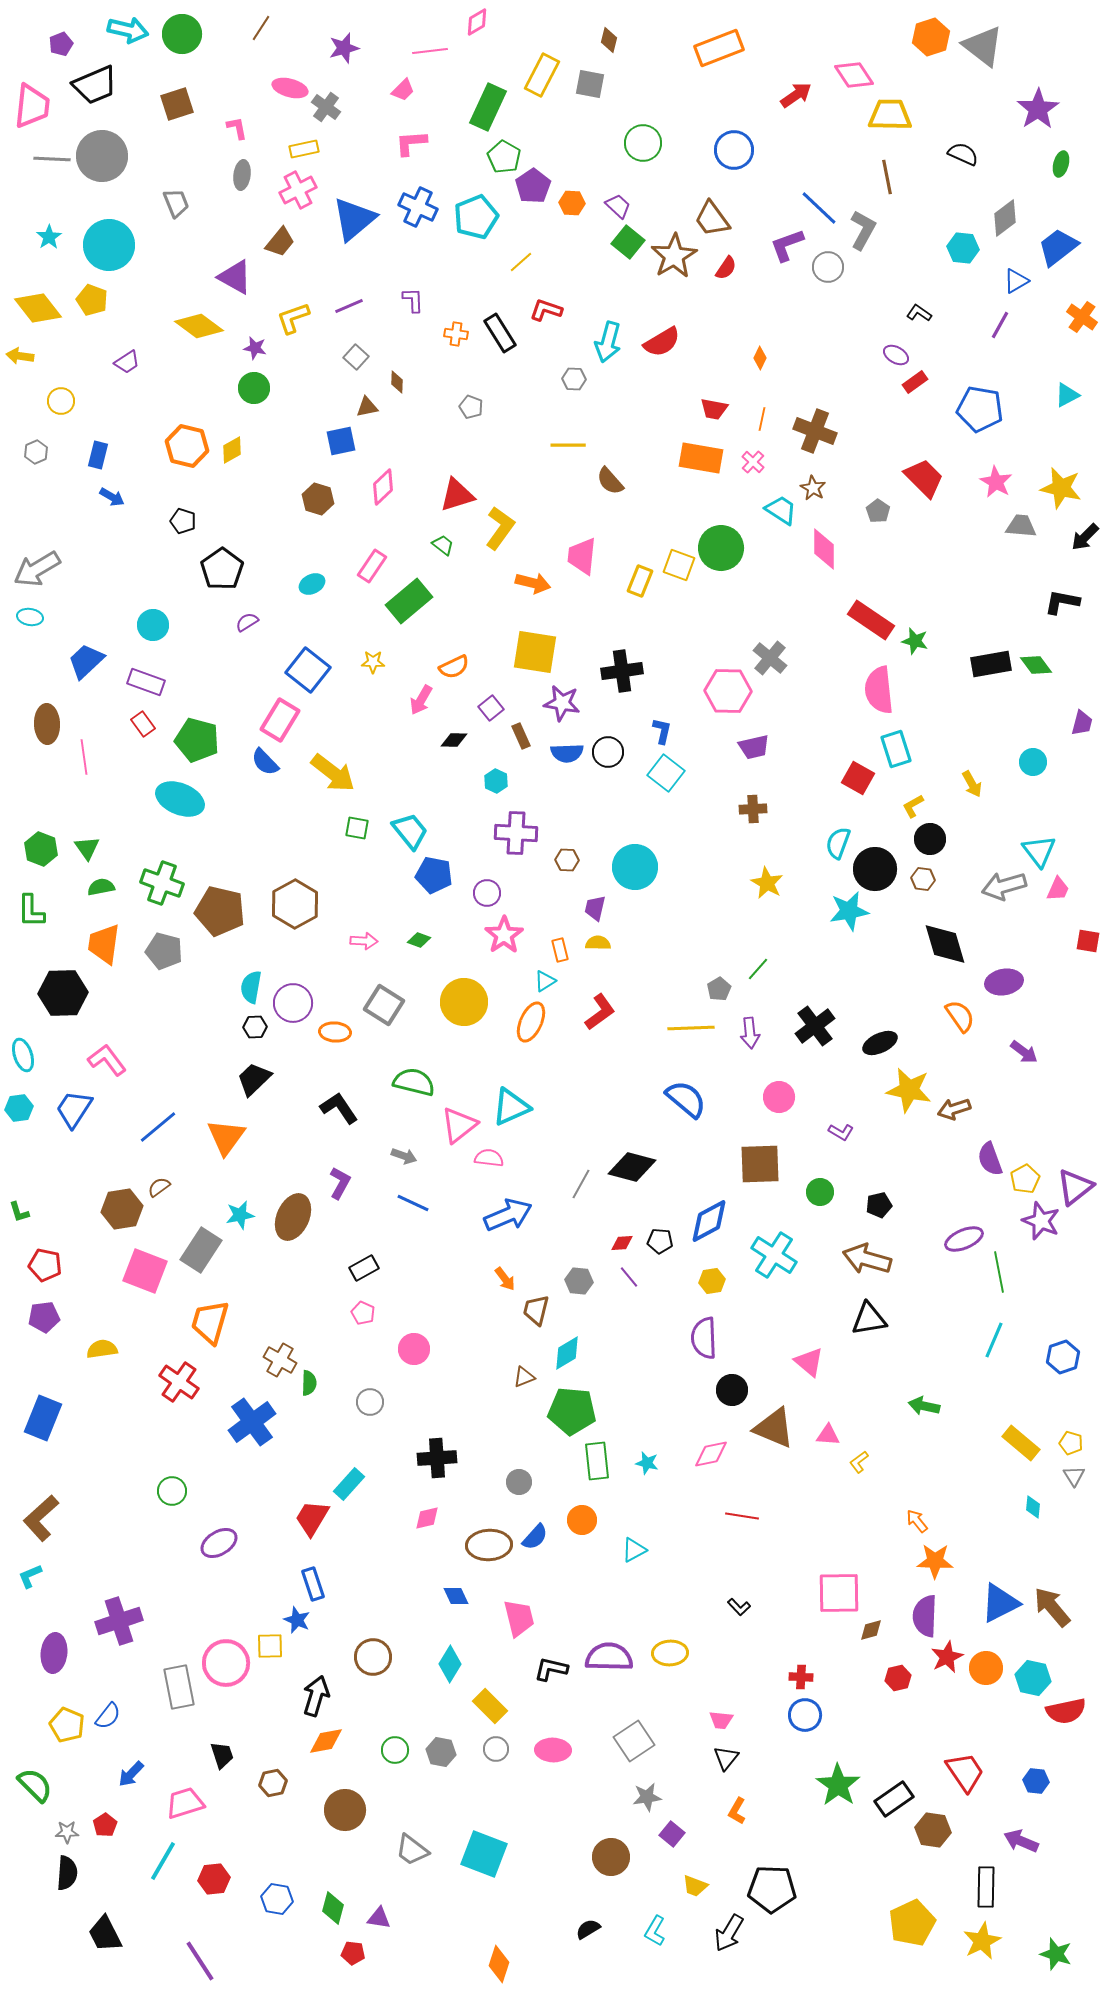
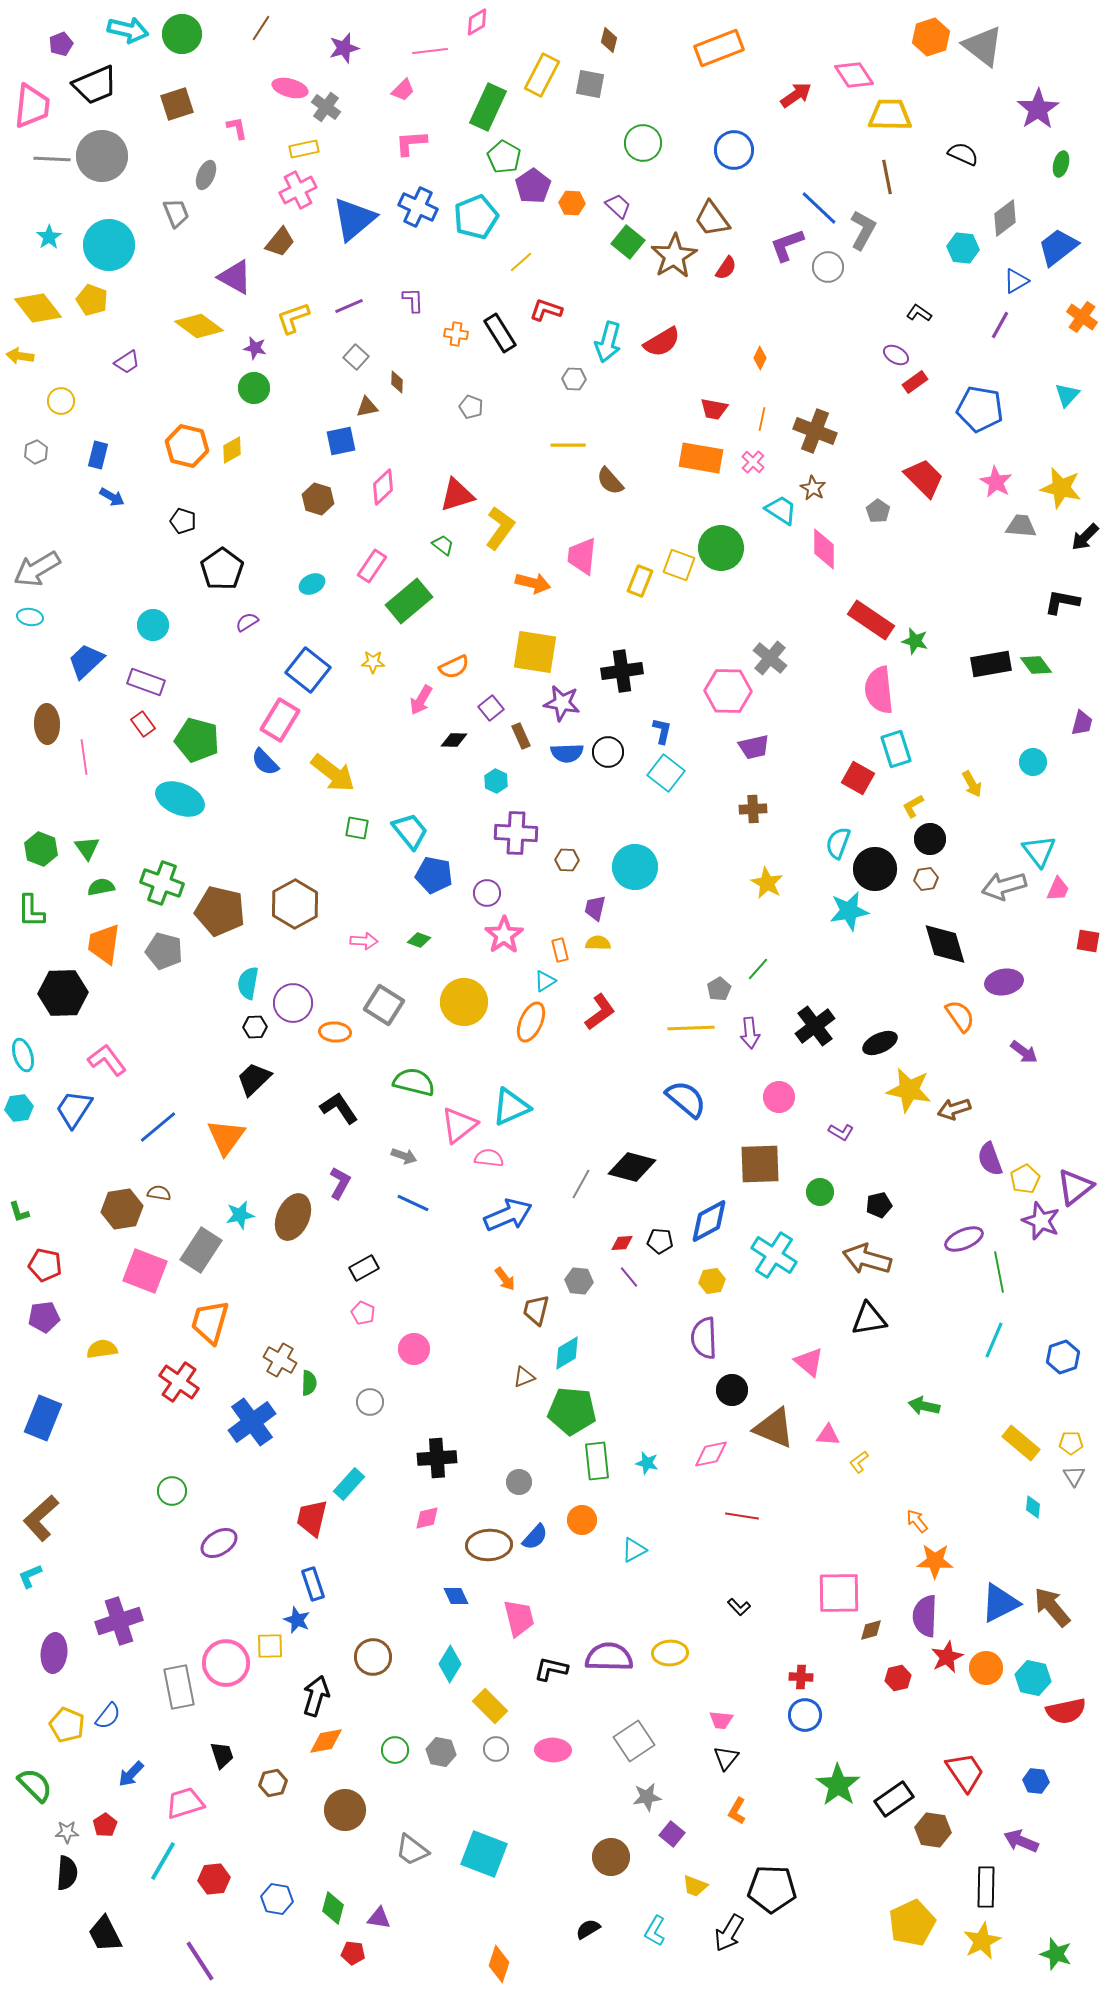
gray ellipse at (242, 175): moved 36 px left; rotated 16 degrees clockwise
gray trapezoid at (176, 203): moved 10 px down
cyan triangle at (1067, 395): rotated 20 degrees counterclockwise
brown hexagon at (923, 879): moved 3 px right; rotated 15 degrees counterclockwise
cyan semicircle at (251, 987): moved 3 px left, 4 px up
brown semicircle at (159, 1187): moved 6 px down; rotated 45 degrees clockwise
yellow pentagon at (1071, 1443): rotated 15 degrees counterclockwise
red trapezoid at (312, 1518): rotated 18 degrees counterclockwise
